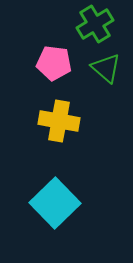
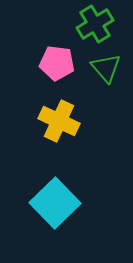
pink pentagon: moved 3 px right
green triangle: rotated 8 degrees clockwise
yellow cross: rotated 15 degrees clockwise
